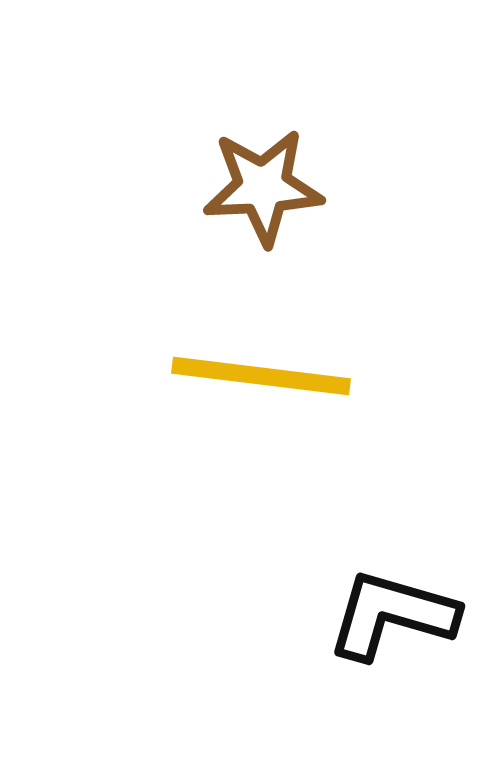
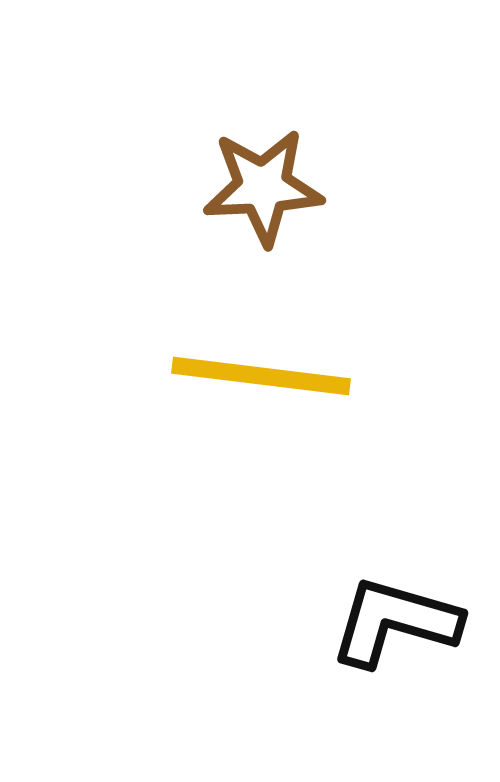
black L-shape: moved 3 px right, 7 px down
